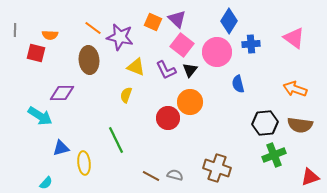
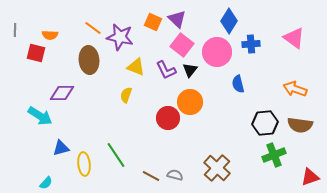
green line: moved 15 px down; rotated 8 degrees counterclockwise
yellow ellipse: moved 1 px down
brown cross: rotated 24 degrees clockwise
